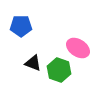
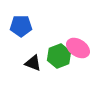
green hexagon: moved 14 px up; rotated 20 degrees clockwise
